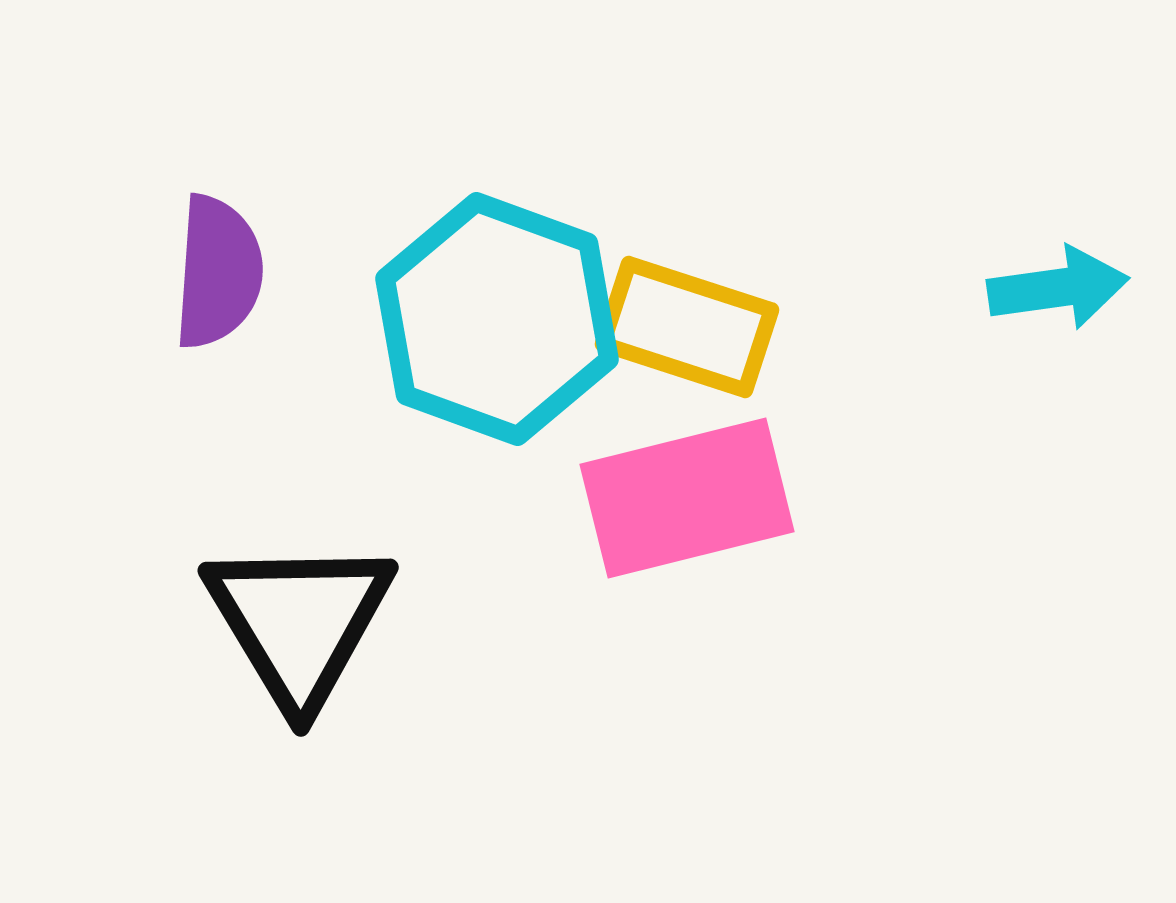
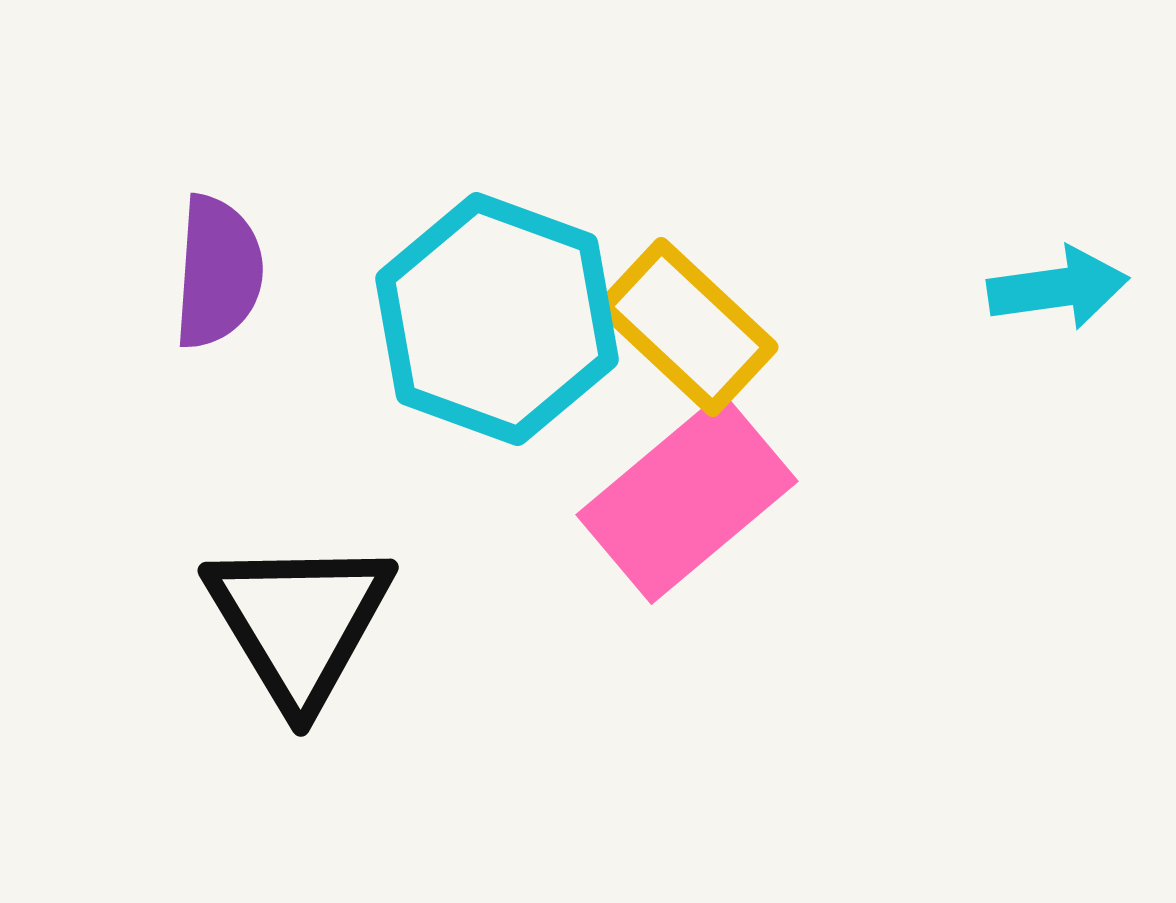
yellow rectangle: rotated 25 degrees clockwise
pink rectangle: rotated 26 degrees counterclockwise
